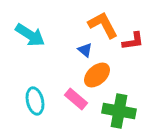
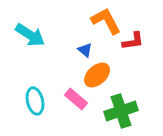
orange L-shape: moved 3 px right, 4 px up
green cross: moved 2 px right; rotated 28 degrees counterclockwise
